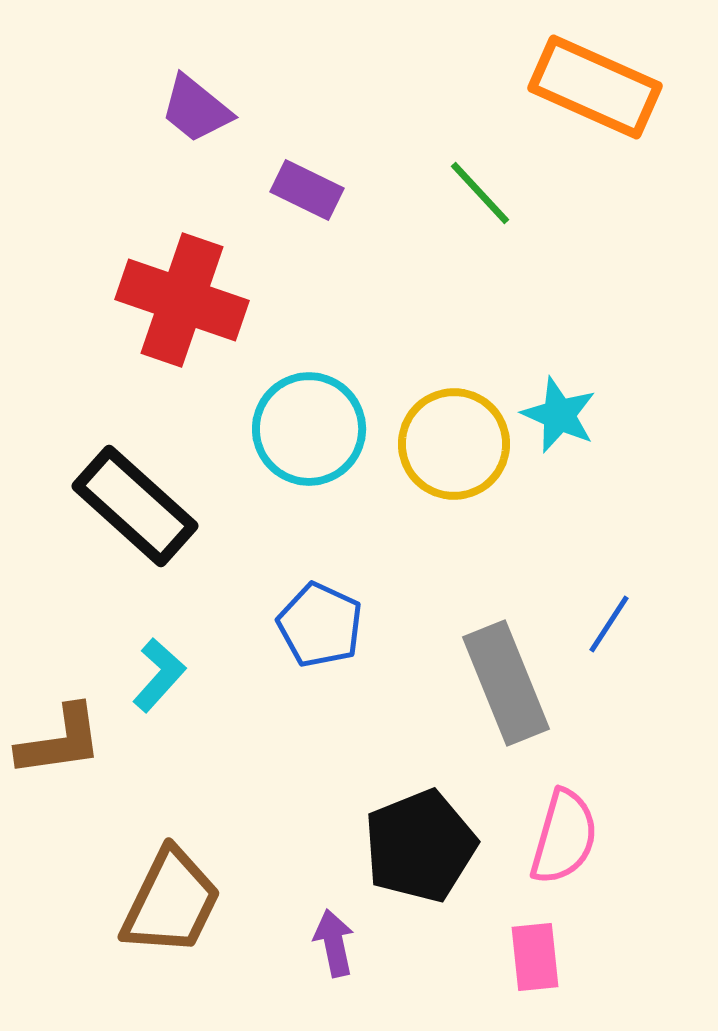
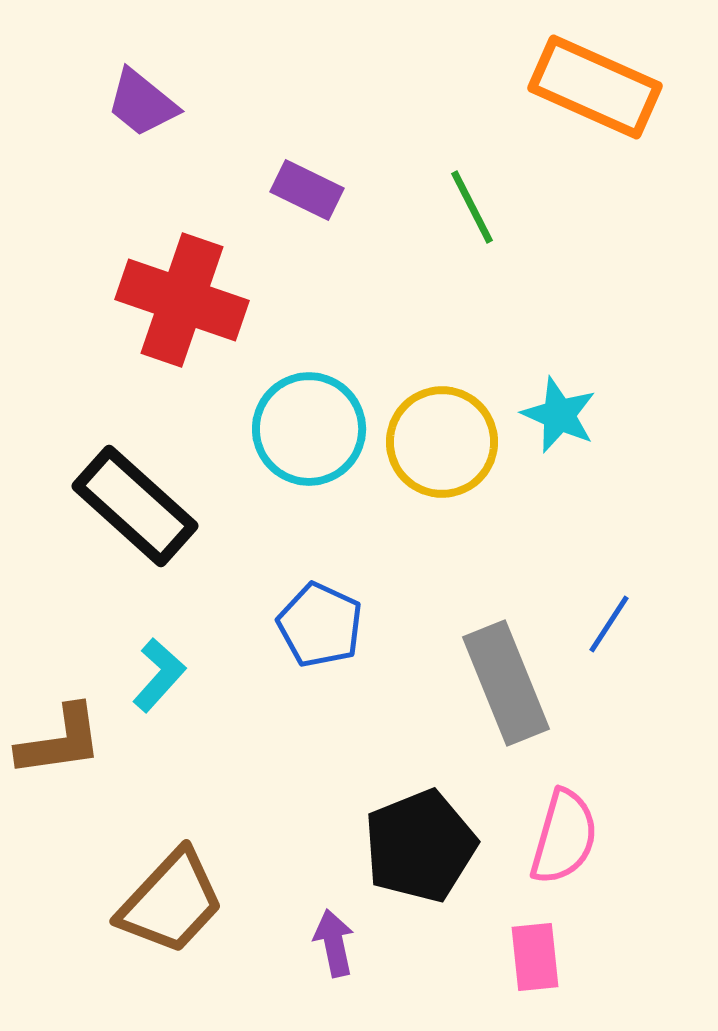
purple trapezoid: moved 54 px left, 6 px up
green line: moved 8 px left, 14 px down; rotated 16 degrees clockwise
yellow circle: moved 12 px left, 2 px up
brown trapezoid: rotated 17 degrees clockwise
